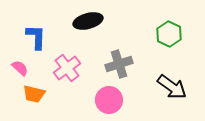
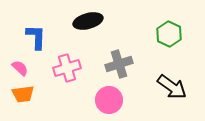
pink cross: rotated 20 degrees clockwise
orange trapezoid: moved 11 px left; rotated 20 degrees counterclockwise
